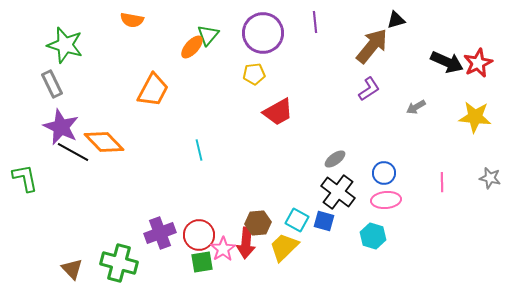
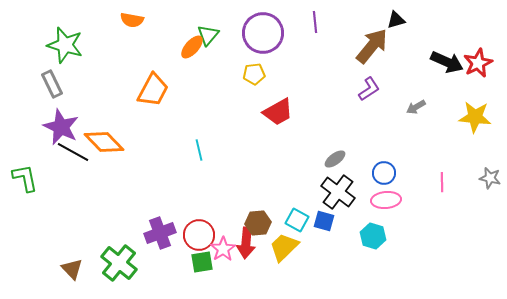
green cross: rotated 24 degrees clockwise
